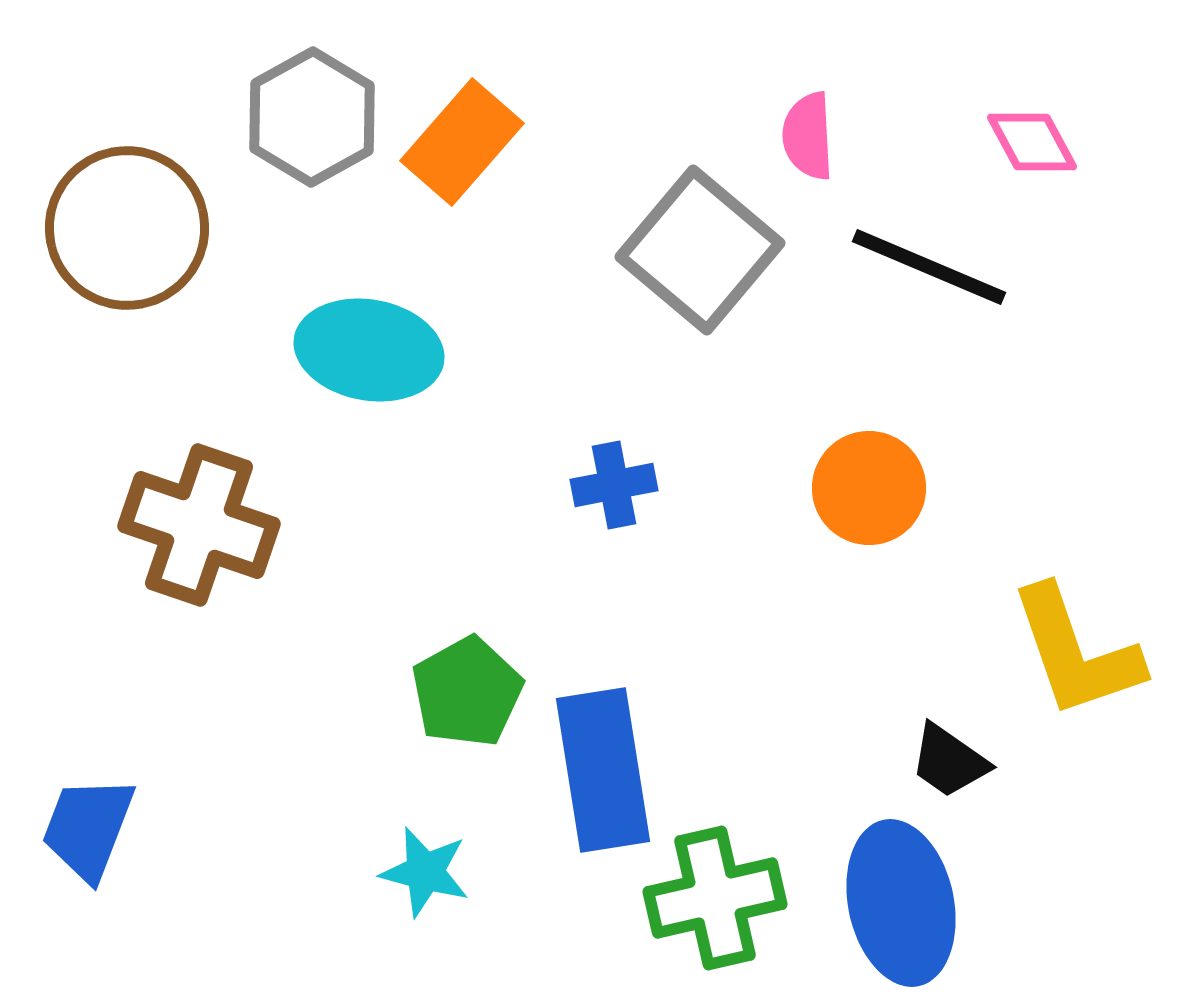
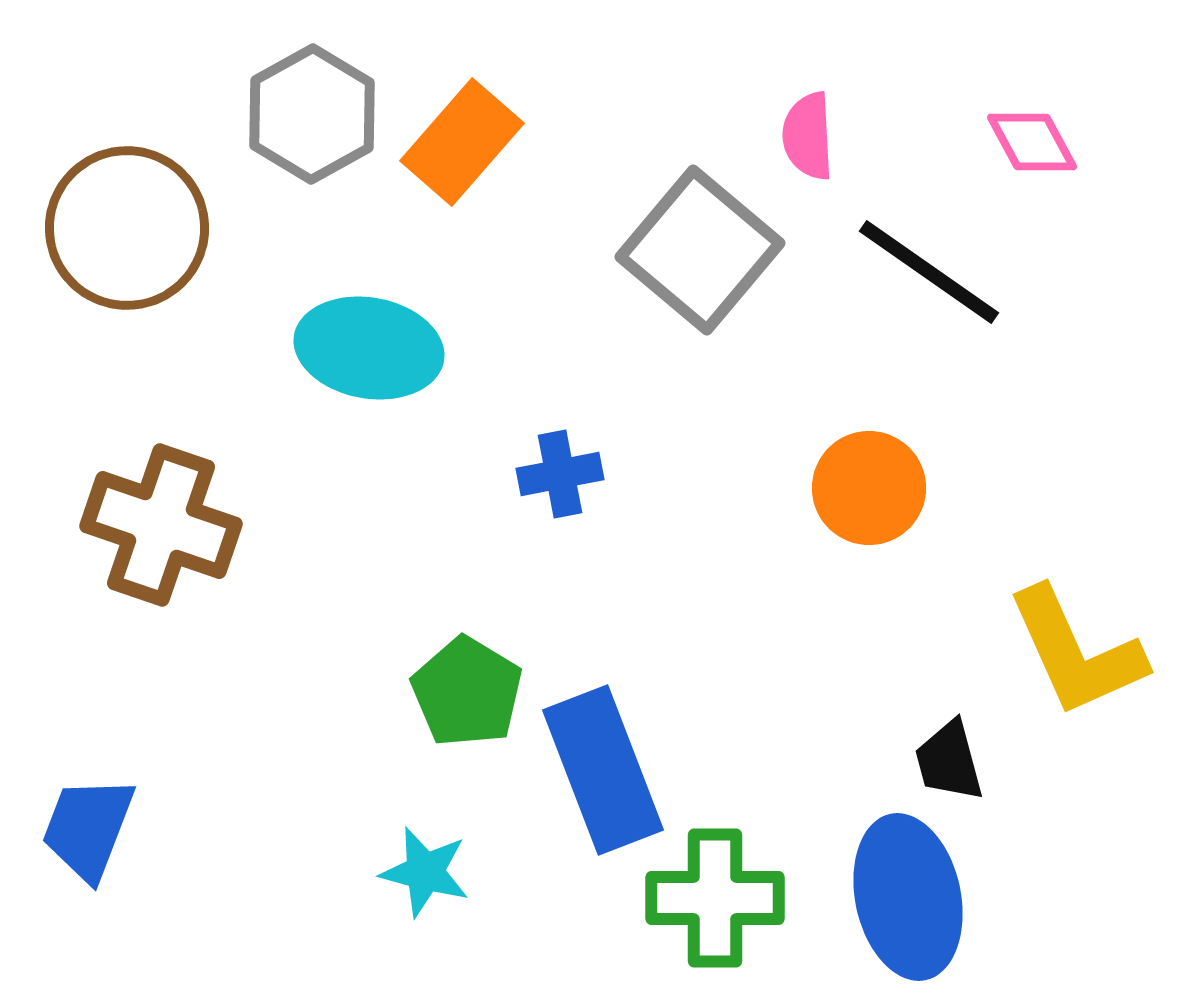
gray hexagon: moved 3 px up
black line: moved 5 px down; rotated 12 degrees clockwise
cyan ellipse: moved 2 px up
blue cross: moved 54 px left, 11 px up
brown cross: moved 38 px left
yellow L-shape: rotated 5 degrees counterclockwise
green pentagon: rotated 12 degrees counterclockwise
black trapezoid: rotated 40 degrees clockwise
blue rectangle: rotated 12 degrees counterclockwise
green cross: rotated 13 degrees clockwise
blue ellipse: moved 7 px right, 6 px up
